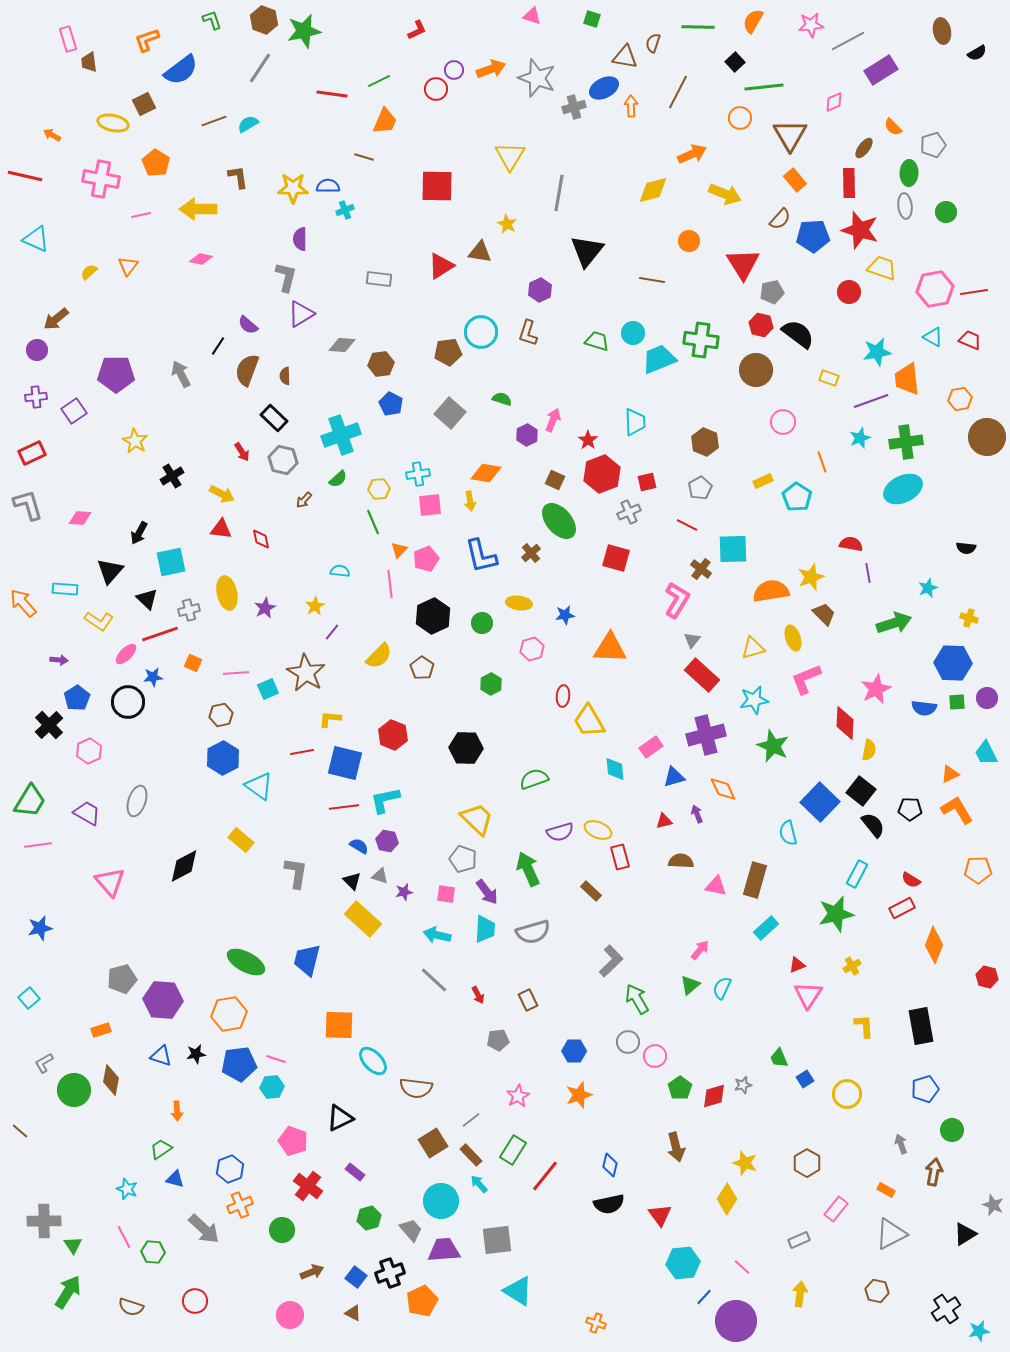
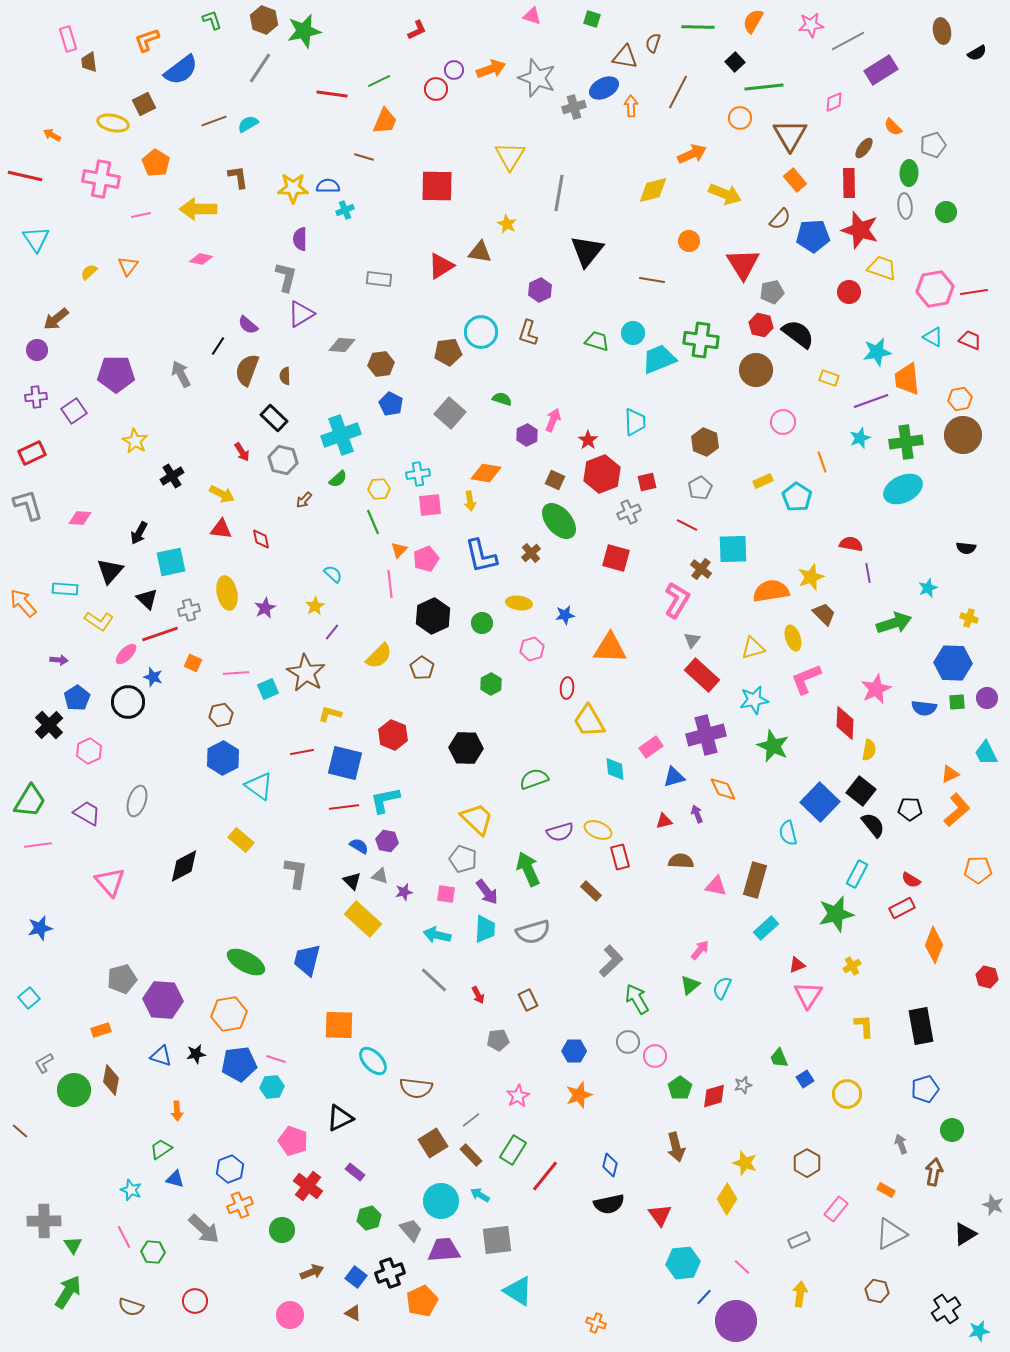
cyan triangle at (36, 239): rotated 32 degrees clockwise
brown circle at (987, 437): moved 24 px left, 2 px up
cyan semicircle at (340, 571): moved 7 px left, 3 px down; rotated 36 degrees clockwise
blue star at (153, 677): rotated 24 degrees clockwise
red ellipse at (563, 696): moved 4 px right, 8 px up
yellow L-shape at (330, 719): moved 5 px up; rotated 10 degrees clockwise
orange L-shape at (957, 810): rotated 80 degrees clockwise
cyan arrow at (479, 1184): moved 1 px right, 11 px down; rotated 18 degrees counterclockwise
cyan star at (127, 1189): moved 4 px right, 1 px down
